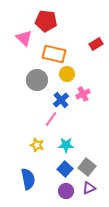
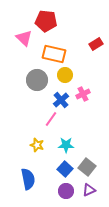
yellow circle: moved 2 px left, 1 px down
purple triangle: moved 2 px down
